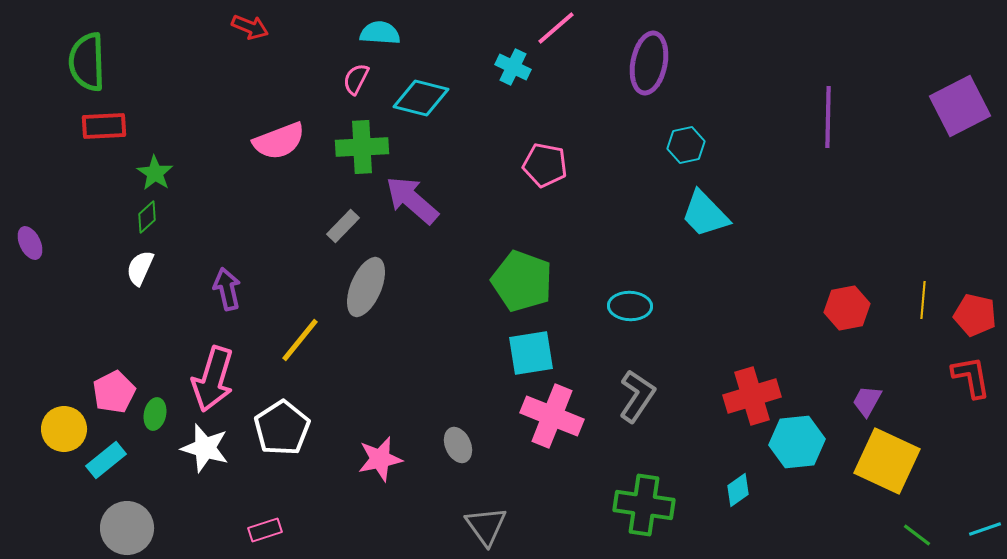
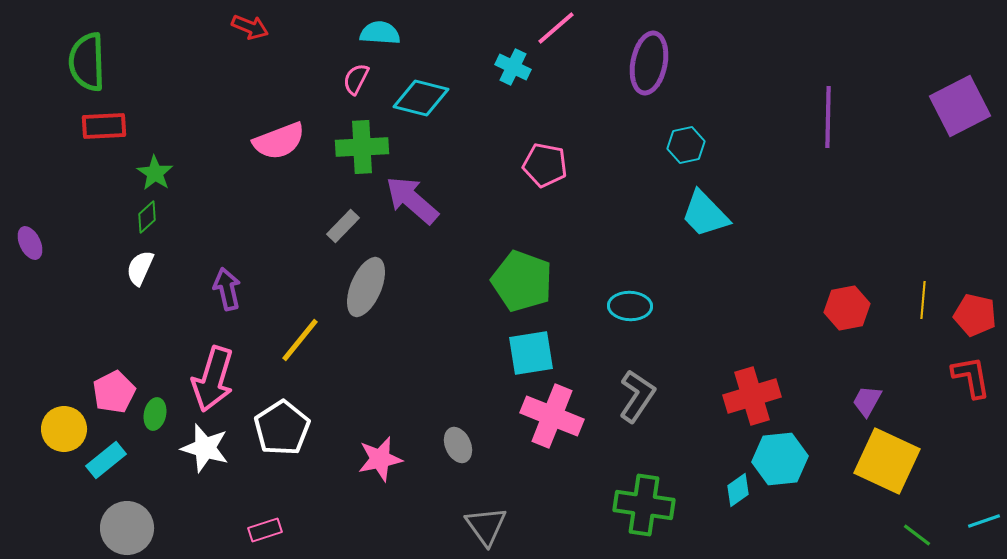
cyan hexagon at (797, 442): moved 17 px left, 17 px down
cyan line at (985, 529): moved 1 px left, 8 px up
